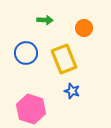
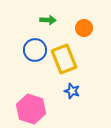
green arrow: moved 3 px right
blue circle: moved 9 px right, 3 px up
